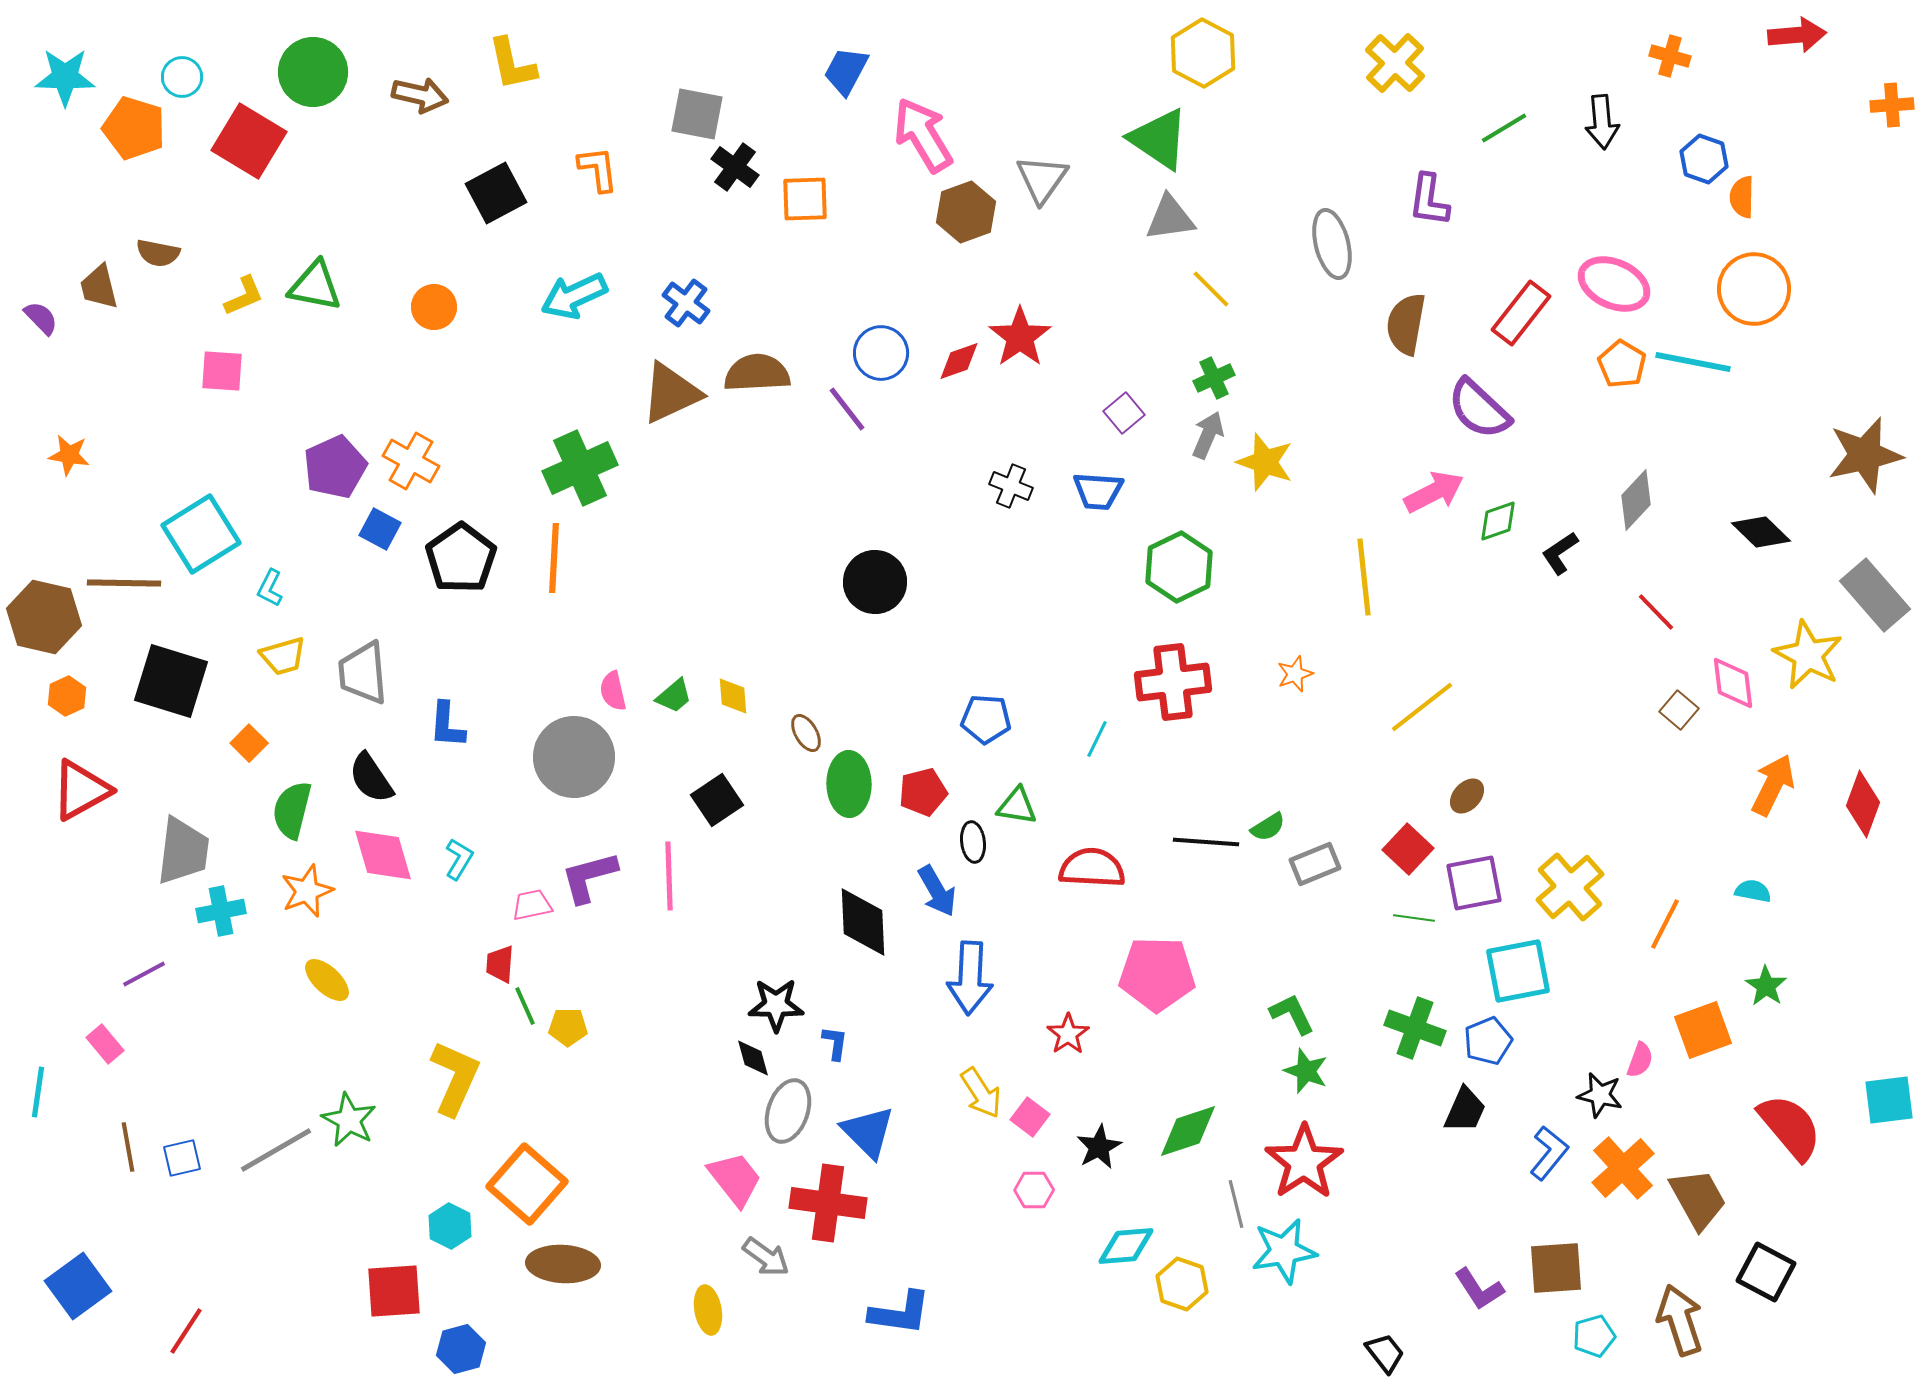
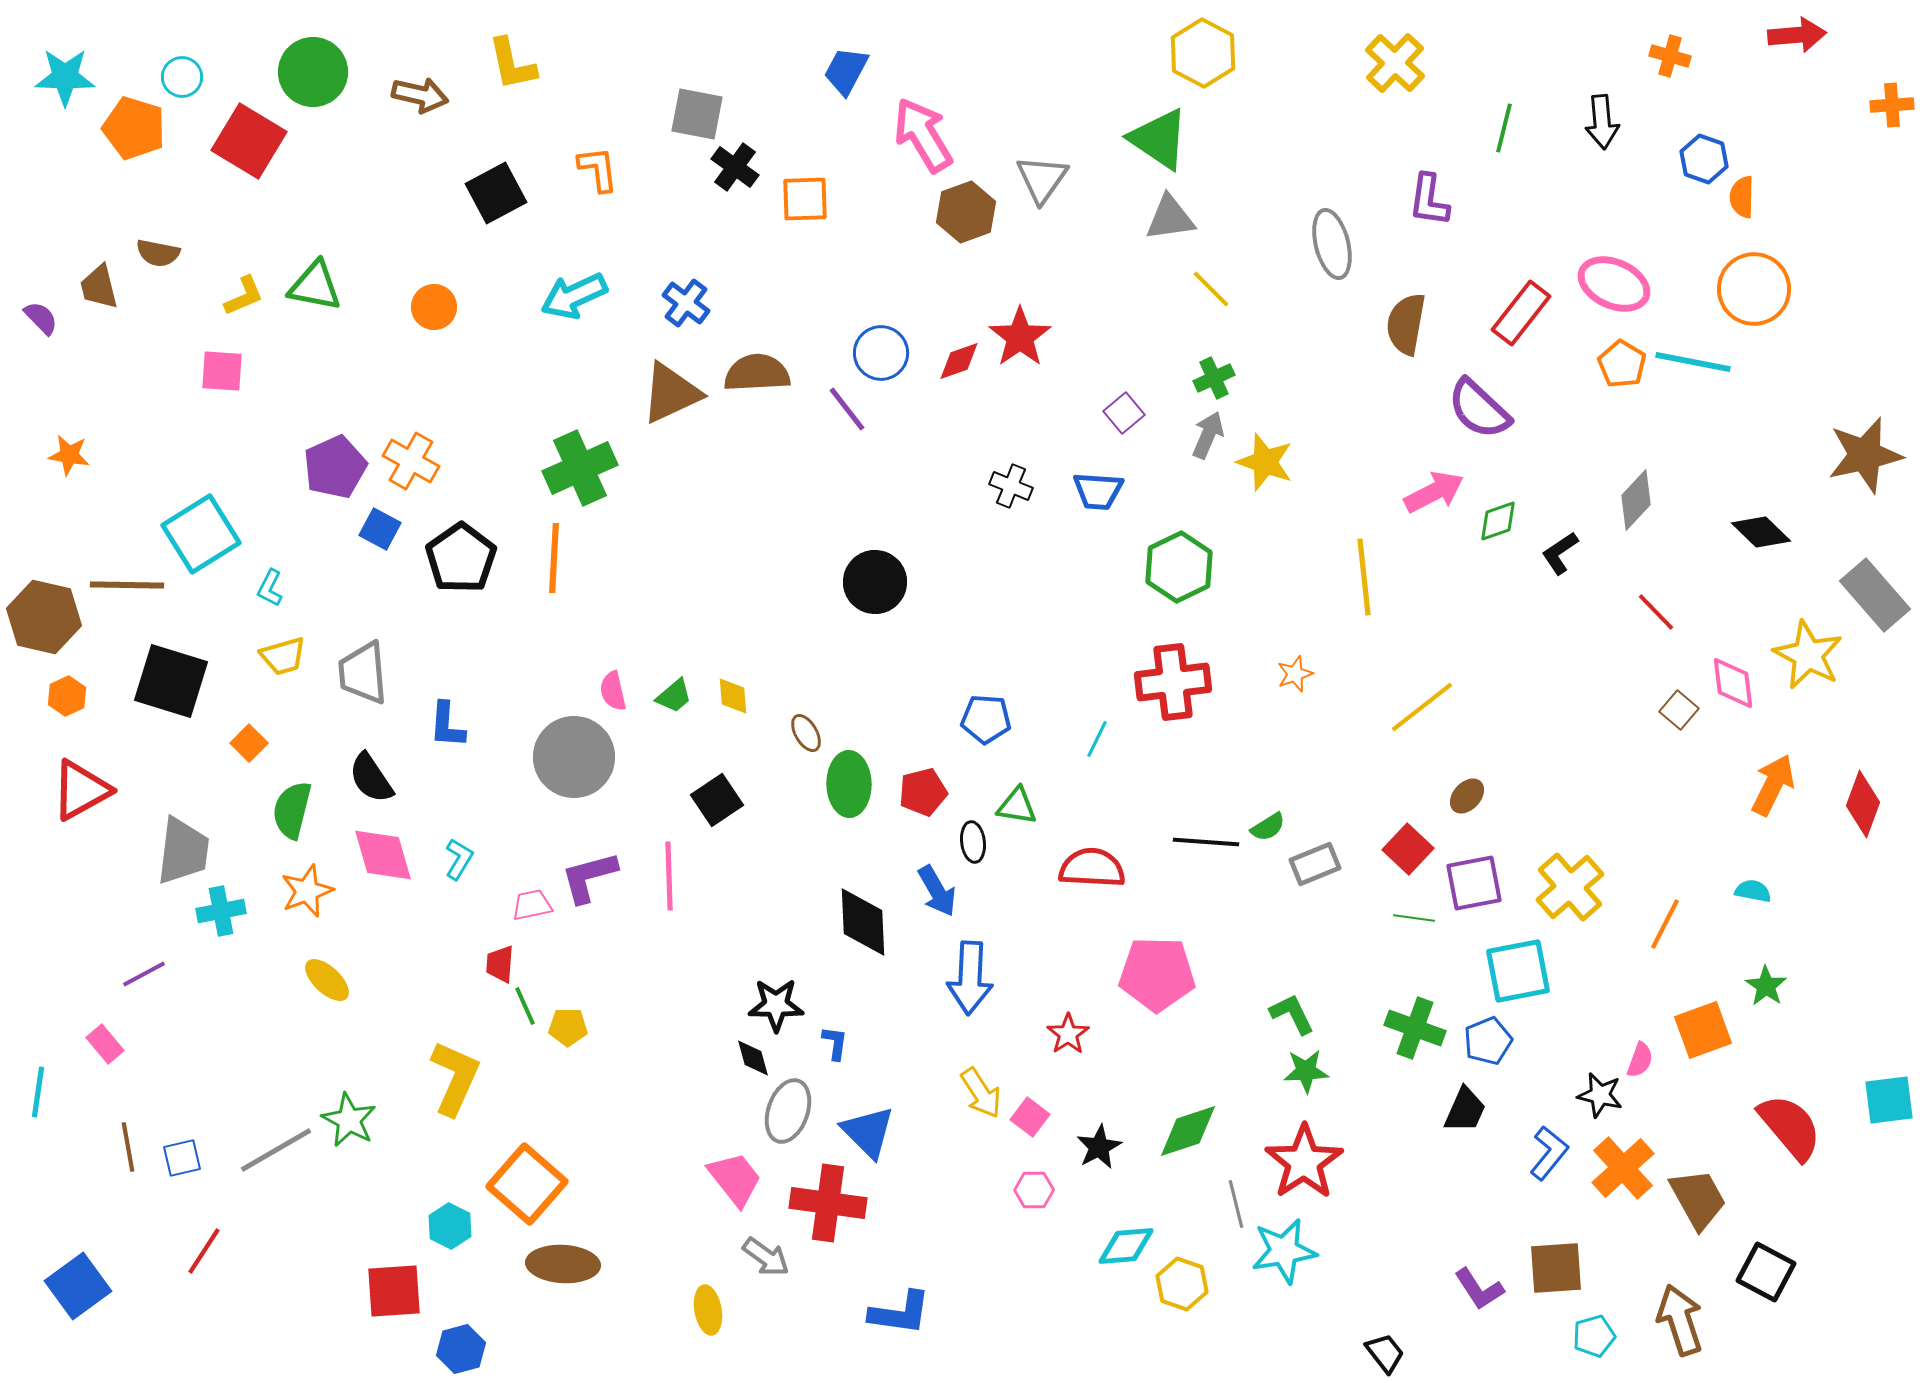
green line at (1504, 128): rotated 45 degrees counterclockwise
brown line at (124, 583): moved 3 px right, 2 px down
green star at (1306, 1071): rotated 24 degrees counterclockwise
red line at (186, 1331): moved 18 px right, 80 px up
